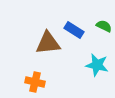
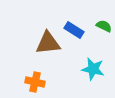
cyan star: moved 4 px left, 4 px down
